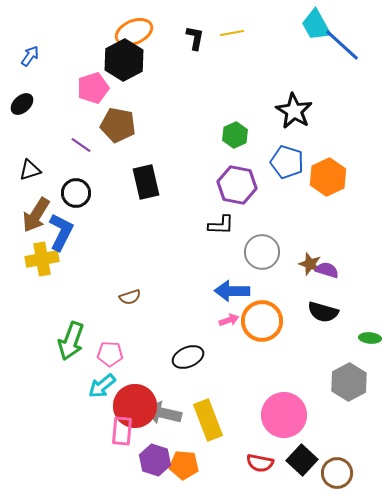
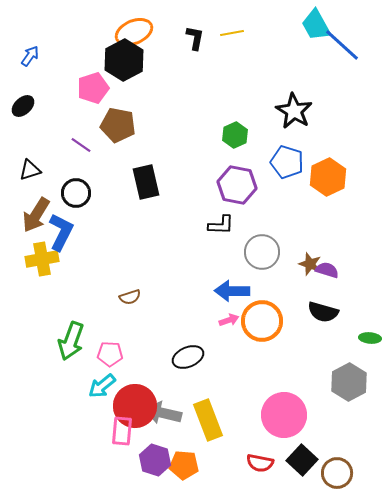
black ellipse at (22, 104): moved 1 px right, 2 px down
